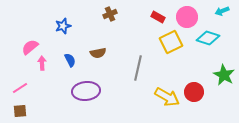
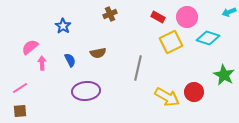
cyan arrow: moved 7 px right, 1 px down
blue star: rotated 21 degrees counterclockwise
